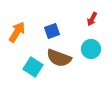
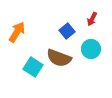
blue square: moved 15 px right; rotated 21 degrees counterclockwise
